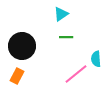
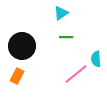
cyan triangle: moved 1 px up
